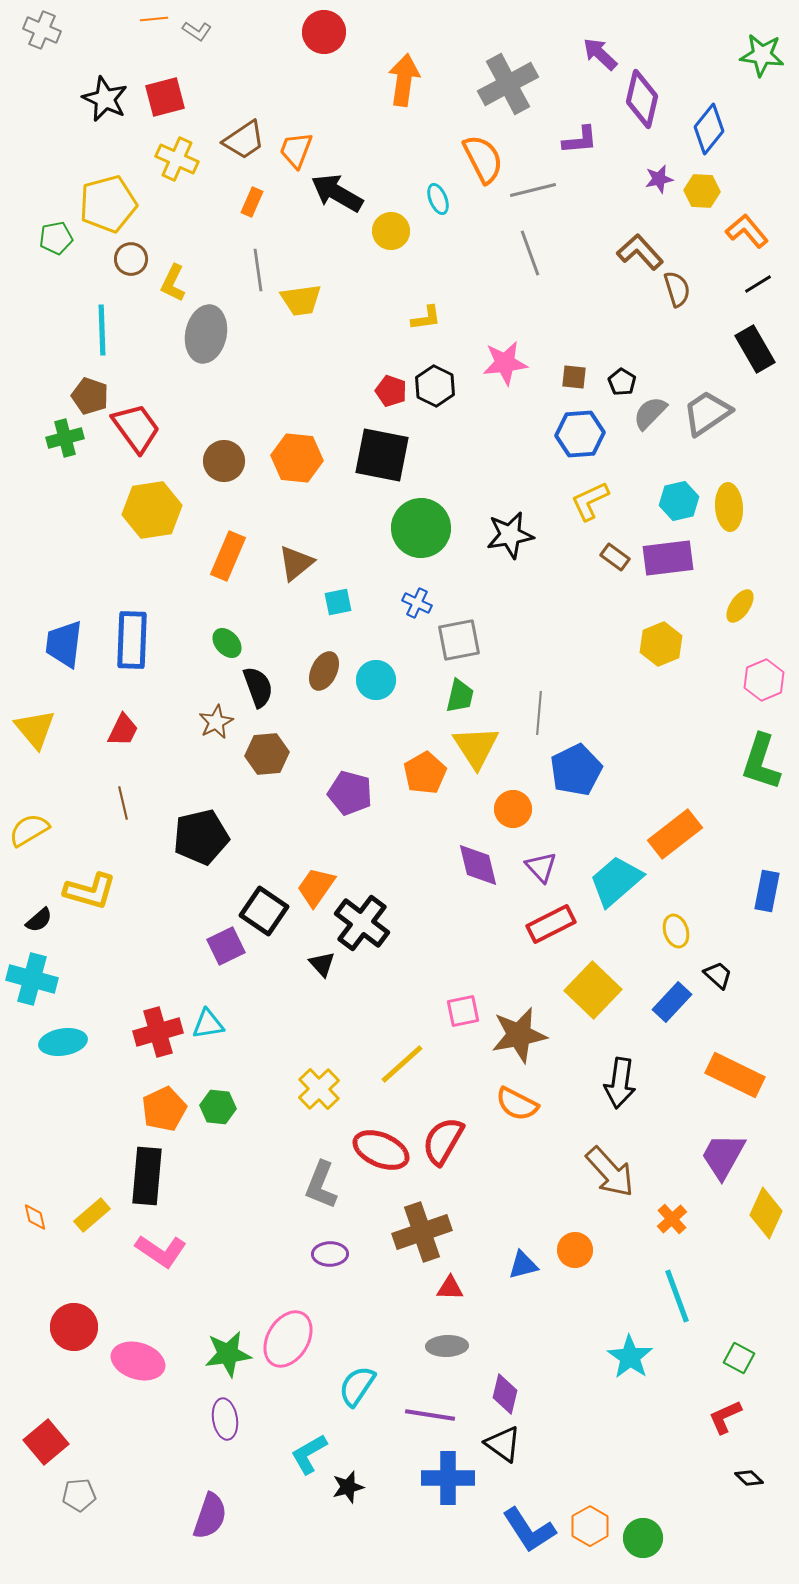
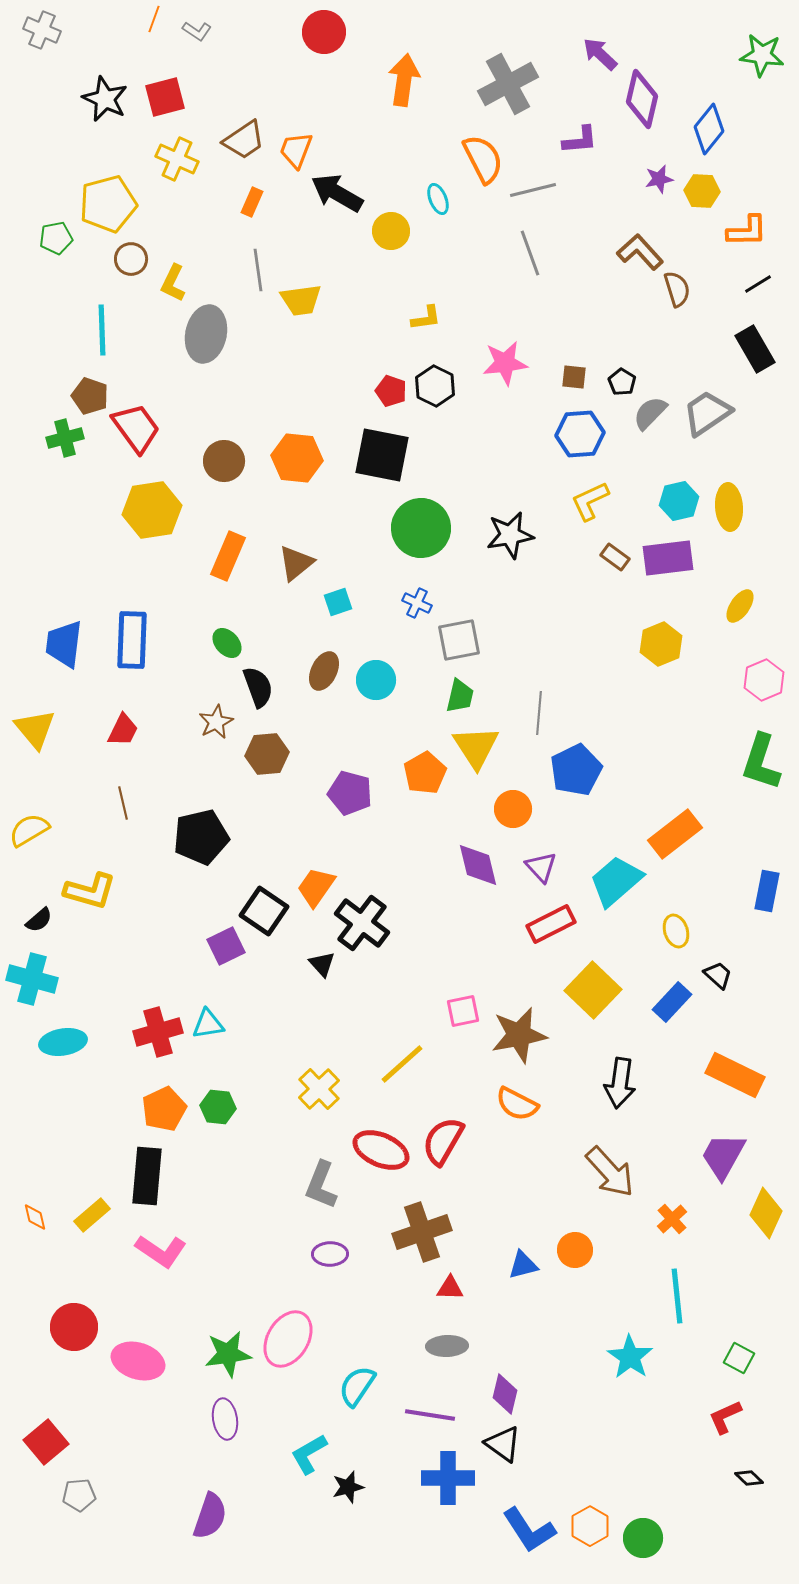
orange line at (154, 19): rotated 64 degrees counterclockwise
orange L-shape at (747, 231): rotated 129 degrees clockwise
cyan square at (338, 602): rotated 8 degrees counterclockwise
cyan line at (677, 1296): rotated 14 degrees clockwise
